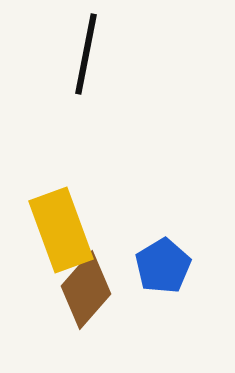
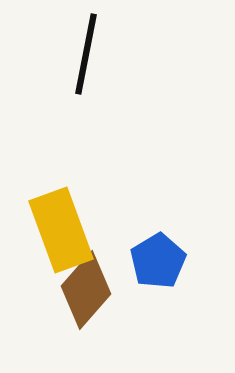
blue pentagon: moved 5 px left, 5 px up
